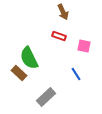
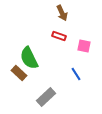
brown arrow: moved 1 px left, 1 px down
